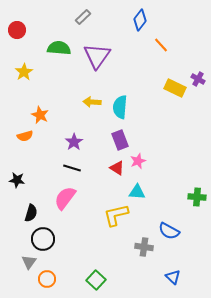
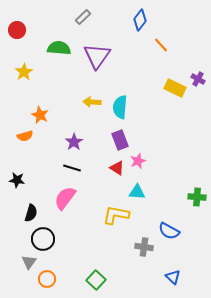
yellow L-shape: rotated 24 degrees clockwise
